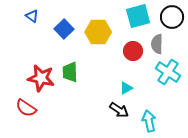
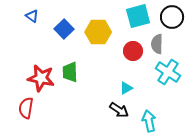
red semicircle: rotated 65 degrees clockwise
